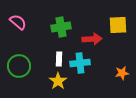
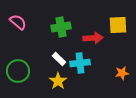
red arrow: moved 1 px right, 1 px up
white rectangle: rotated 48 degrees counterclockwise
green circle: moved 1 px left, 5 px down
